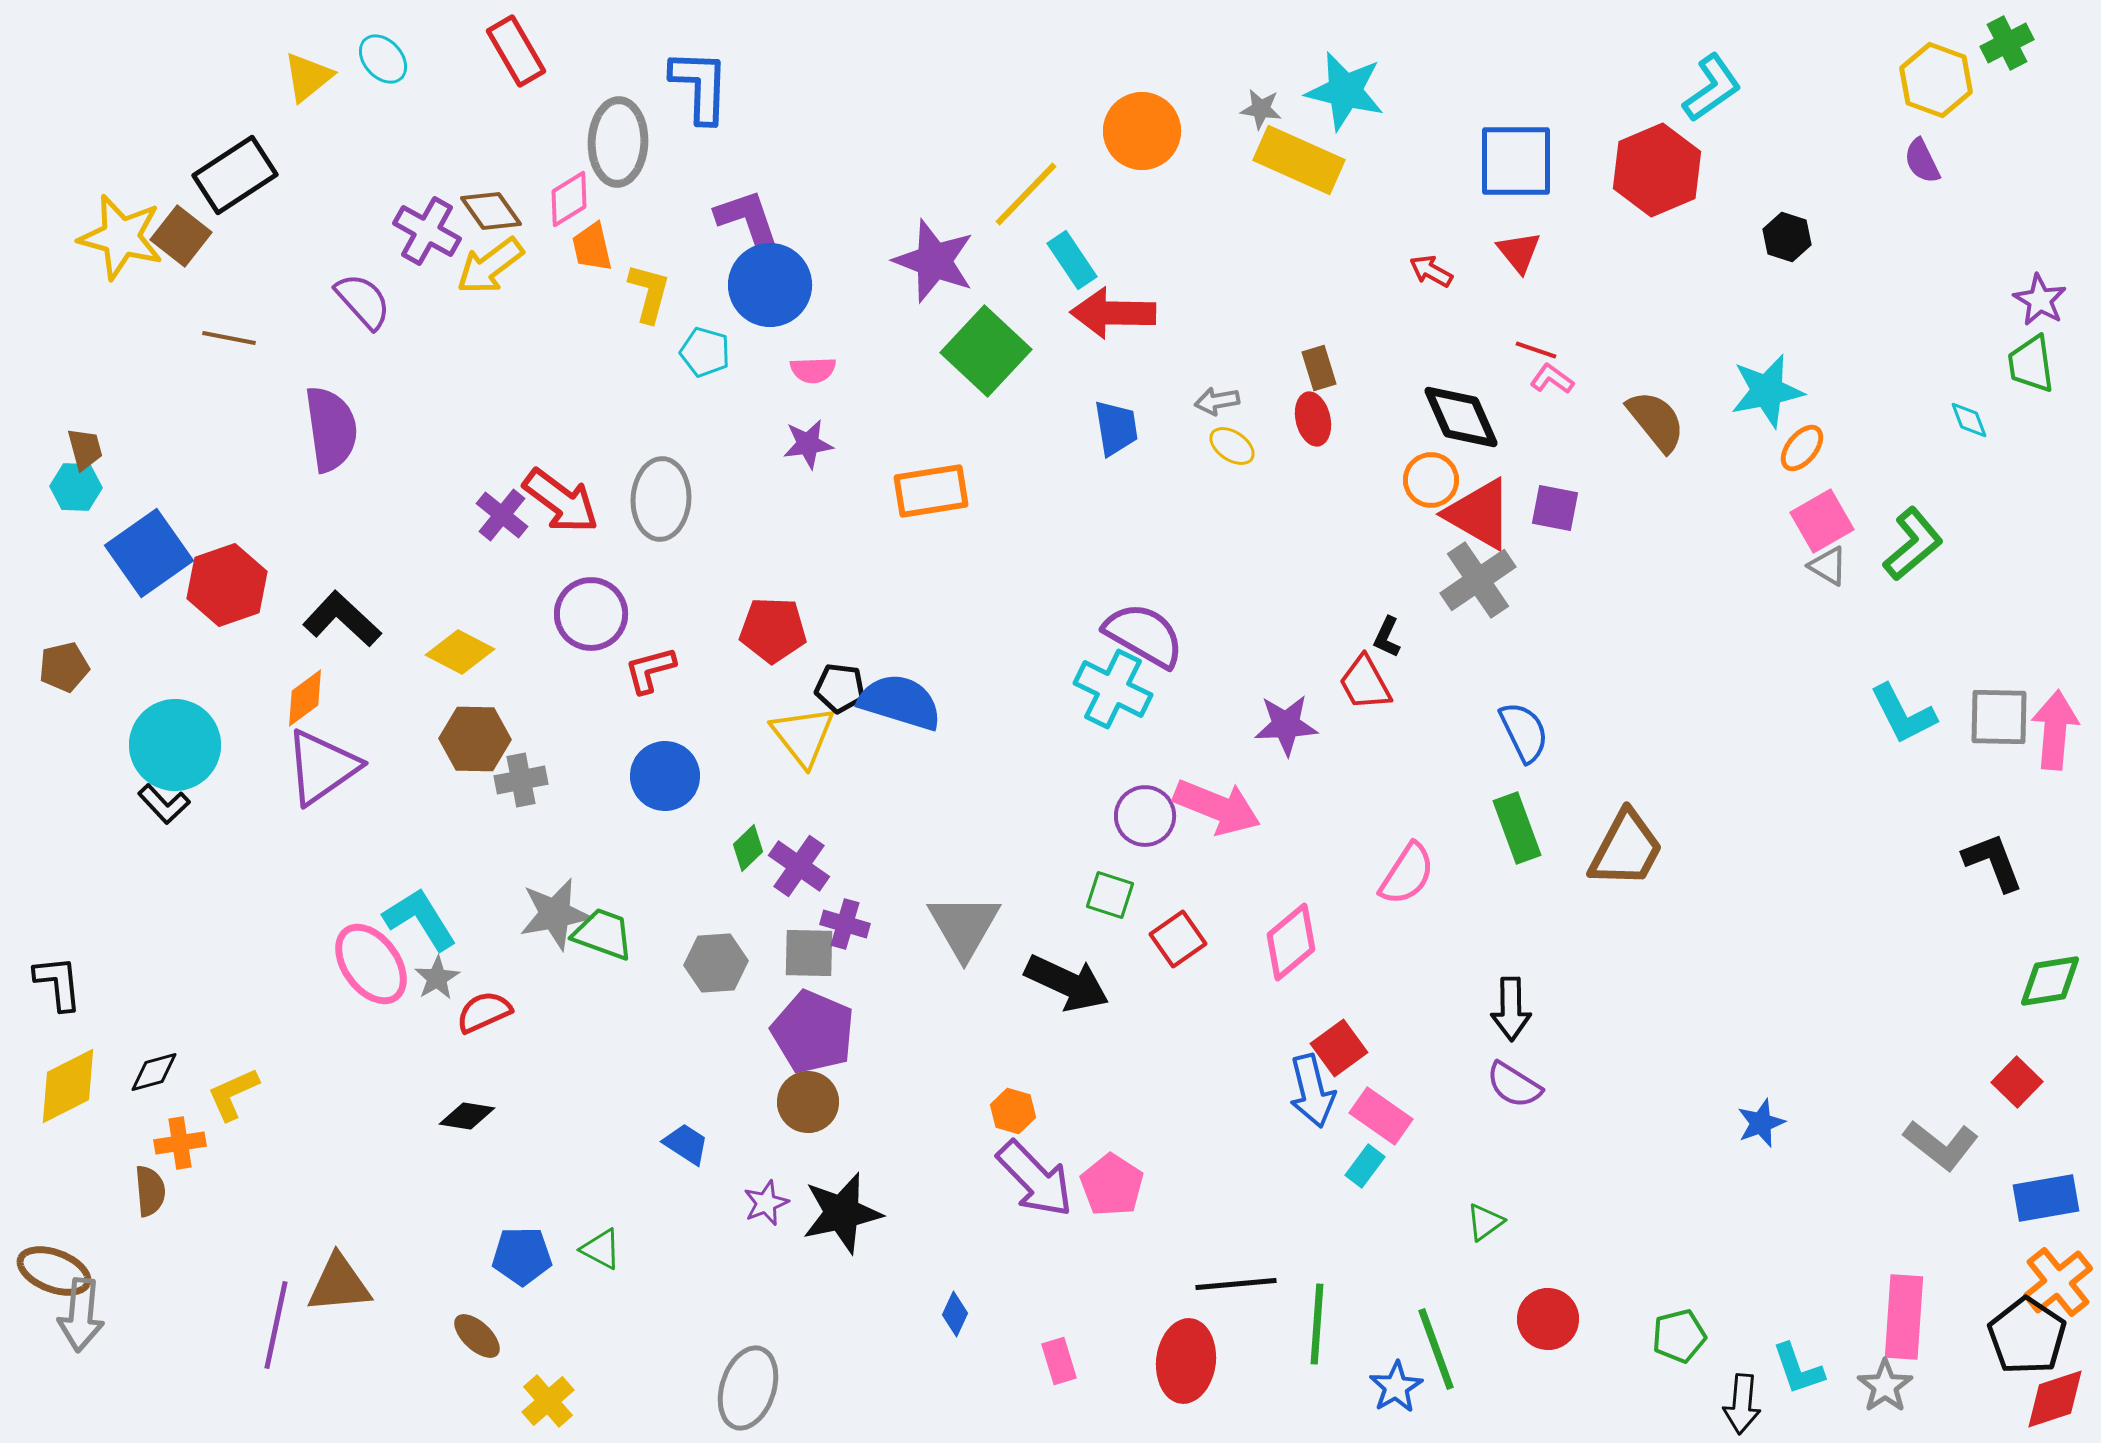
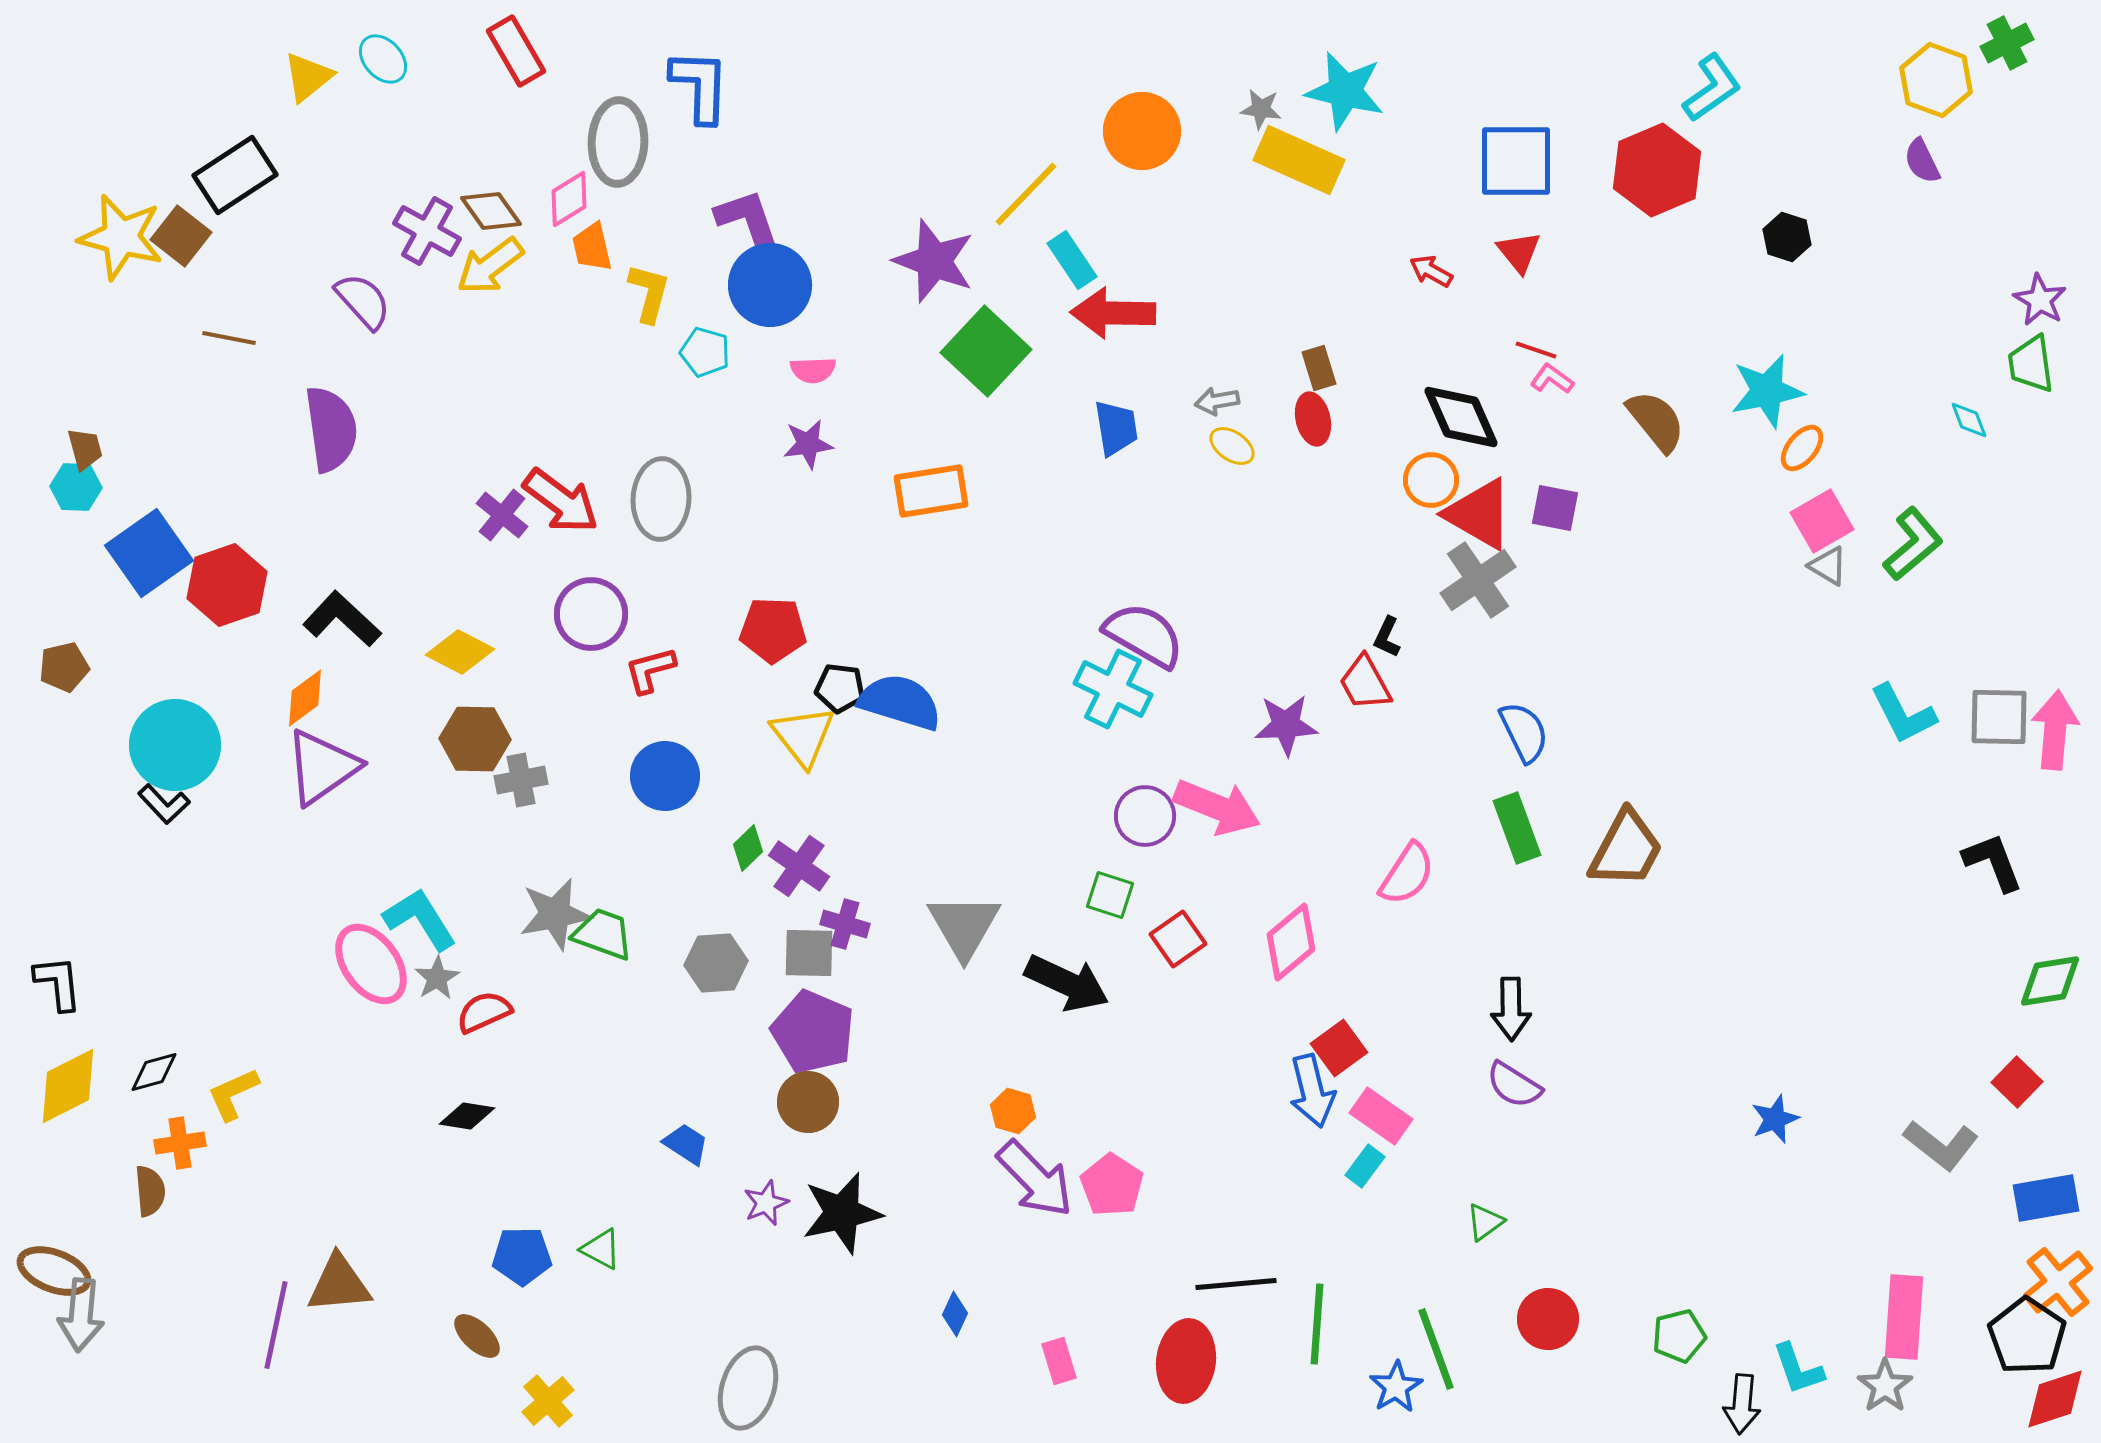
blue star at (1761, 1123): moved 14 px right, 4 px up
